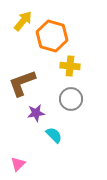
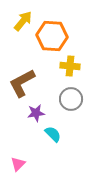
orange hexagon: rotated 12 degrees counterclockwise
brown L-shape: rotated 8 degrees counterclockwise
cyan semicircle: moved 1 px left, 1 px up
